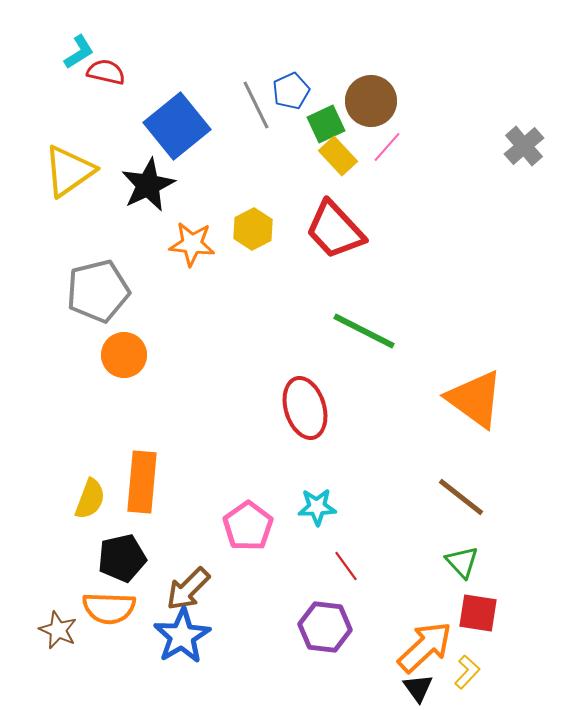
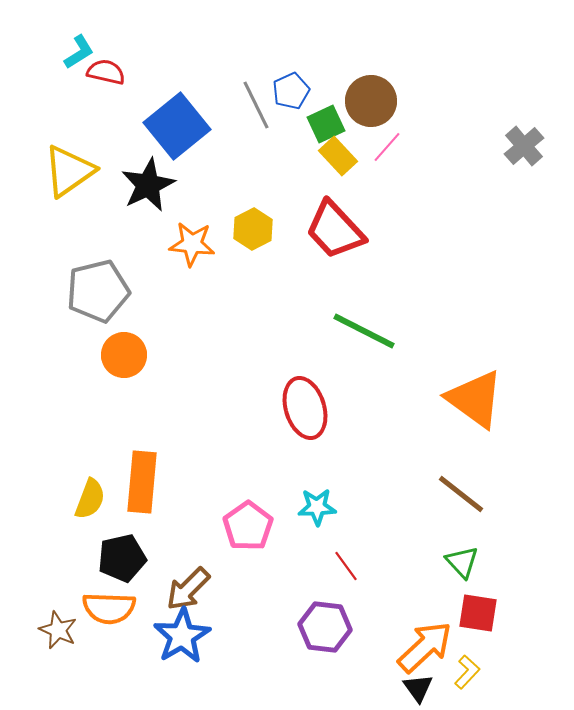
brown line: moved 3 px up
